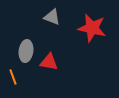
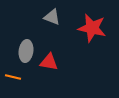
orange line: rotated 56 degrees counterclockwise
